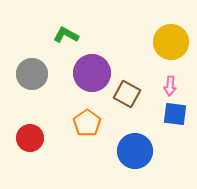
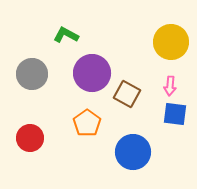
blue circle: moved 2 px left, 1 px down
